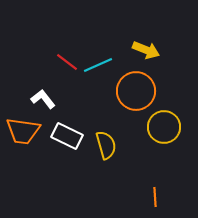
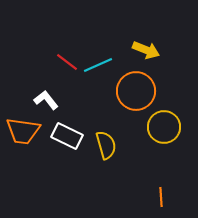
white L-shape: moved 3 px right, 1 px down
orange line: moved 6 px right
